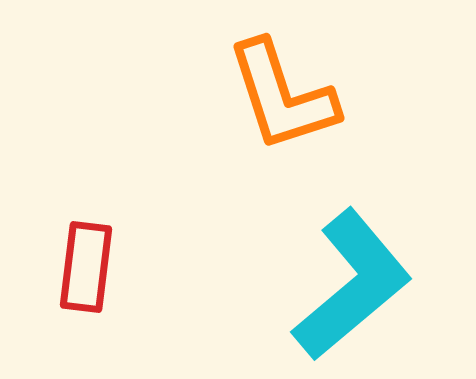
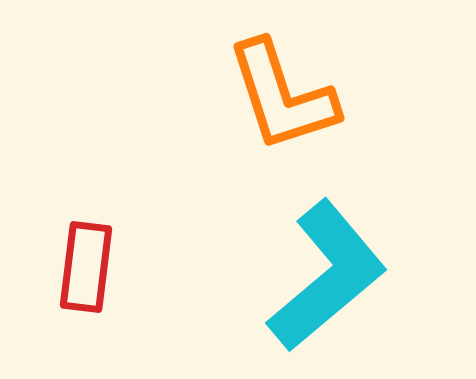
cyan L-shape: moved 25 px left, 9 px up
